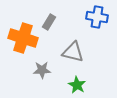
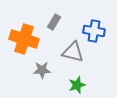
blue cross: moved 3 px left, 14 px down
gray rectangle: moved 5 px right
orange cross: moved 1 px right, 1 px down
green star: rotated 24 degrees clockwise
